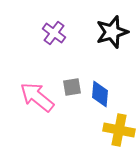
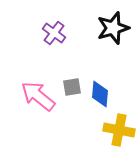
black star: moved 1 px right, 4 px up
pink arrow: moved 1 px right, 1 px up
